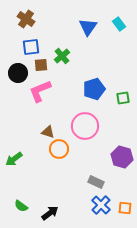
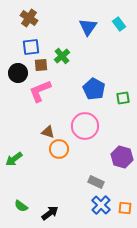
brown cross: moved 3 px right, 1 px up
blue pentagon: rotated 25 degrees counterclockwise
